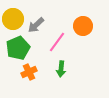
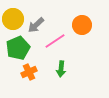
orange circle: moved 1 px left, 1 px up
pink line: moved 2 px left, 1 px up; rotated 20 degrees clockwise
